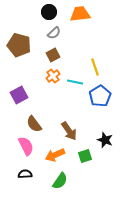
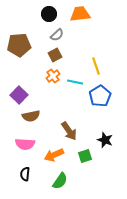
black circle: moved 2 px down
gray semicircle: moved 3 px right, 2 px down
brown pentagon: rotated 20 degrees counterclockwise
brown square: moved 2 px right
yellow line: moved 1 px right, 1 px up
purple square: rotated 18 degrees counterclockwise
brown semicircle: moved 3 px left, 8 px up; rotated 66 degrees counterclockwise
pink semicircle: moved 1 px left, 2 px up; rotated 120 degrees clockwise
orange arrow: moved 1 px left
black semicircle: rotated 80 degrees counterclockwise
